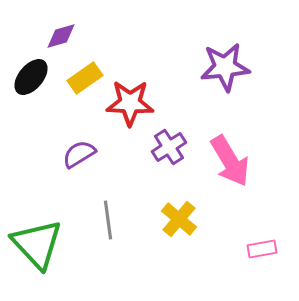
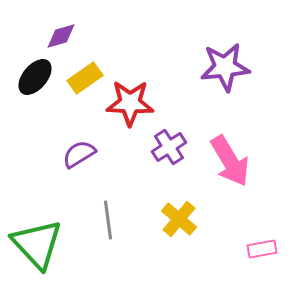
black ellipse: moved 4 px right
